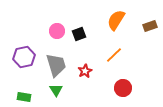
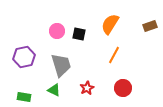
orange semicircle: moved 6 px left, 4 px down
black square: rotated 32 degrees clockwise
orange line: rotated 18 degrees counterclockwise
gray trapezoid: moved 5 px right
red star: moved 2 px right, 17 px down
green triangle: moved 2 px left; rotated 32 degrees counterclockwise
